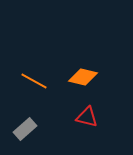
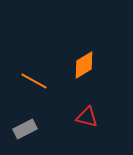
orange diamond: moved 1 px right, 12 px up; rotated 44 degrees counterclockwise
gray rectangle: rotated 15 degrees clockwise
